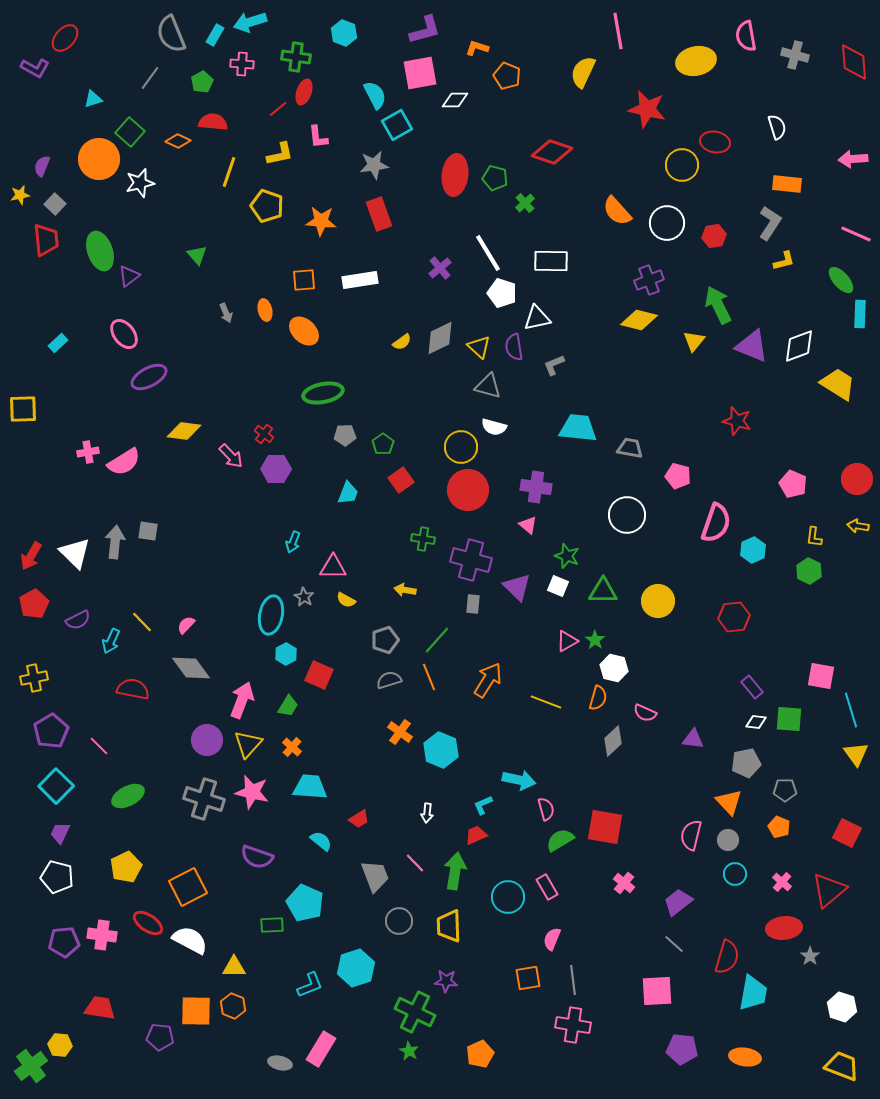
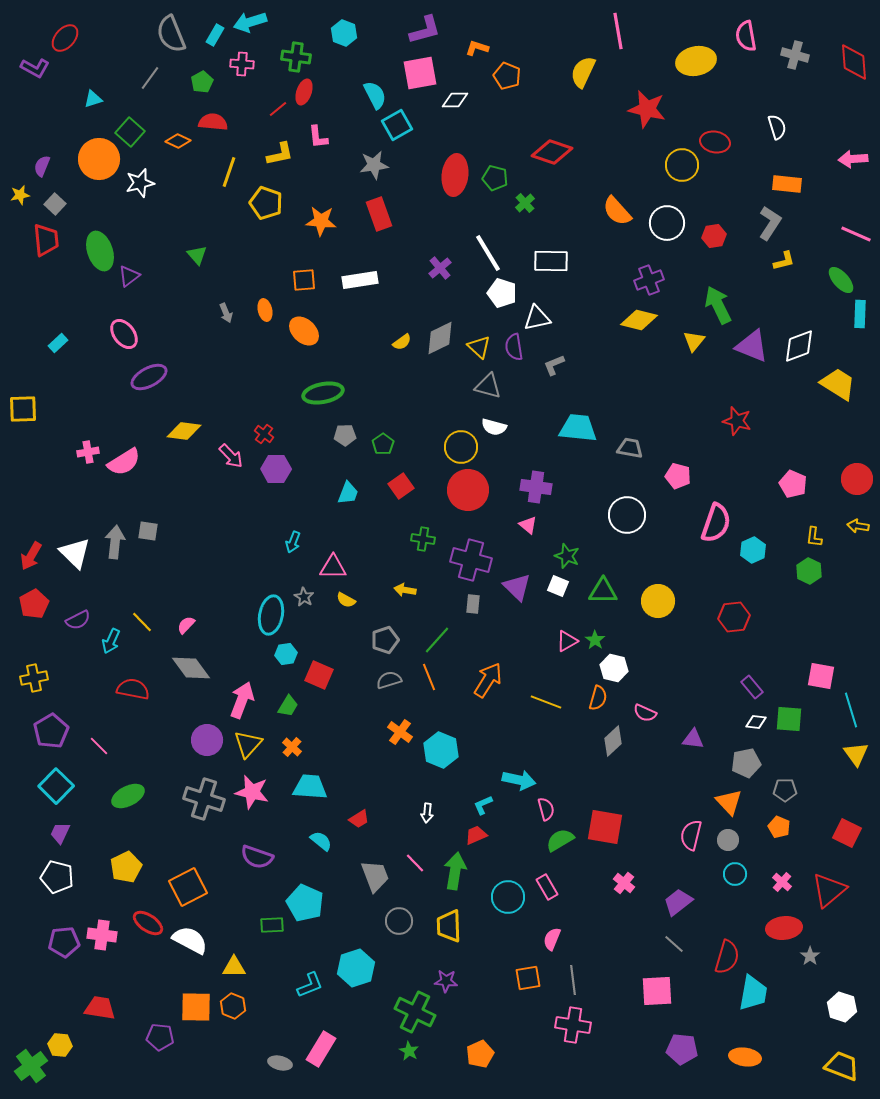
yellow pentagon at (267, 206): moved 1 px left, 3 px up
red square at (401, 480): moved 6 px down
cyan hexagon at (286, 654): rotated 20 degrees clockwise
orange square at (196, 1011): moved 4 px up
